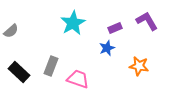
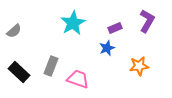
purple L-shape: rotated 60 degrees clockwise
gray semicircle: moved 3 px right
orange star: rotated 18 degrees counterclockwise
